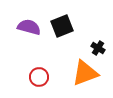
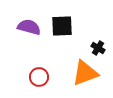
black square: rotated 20 degrees clockwise
